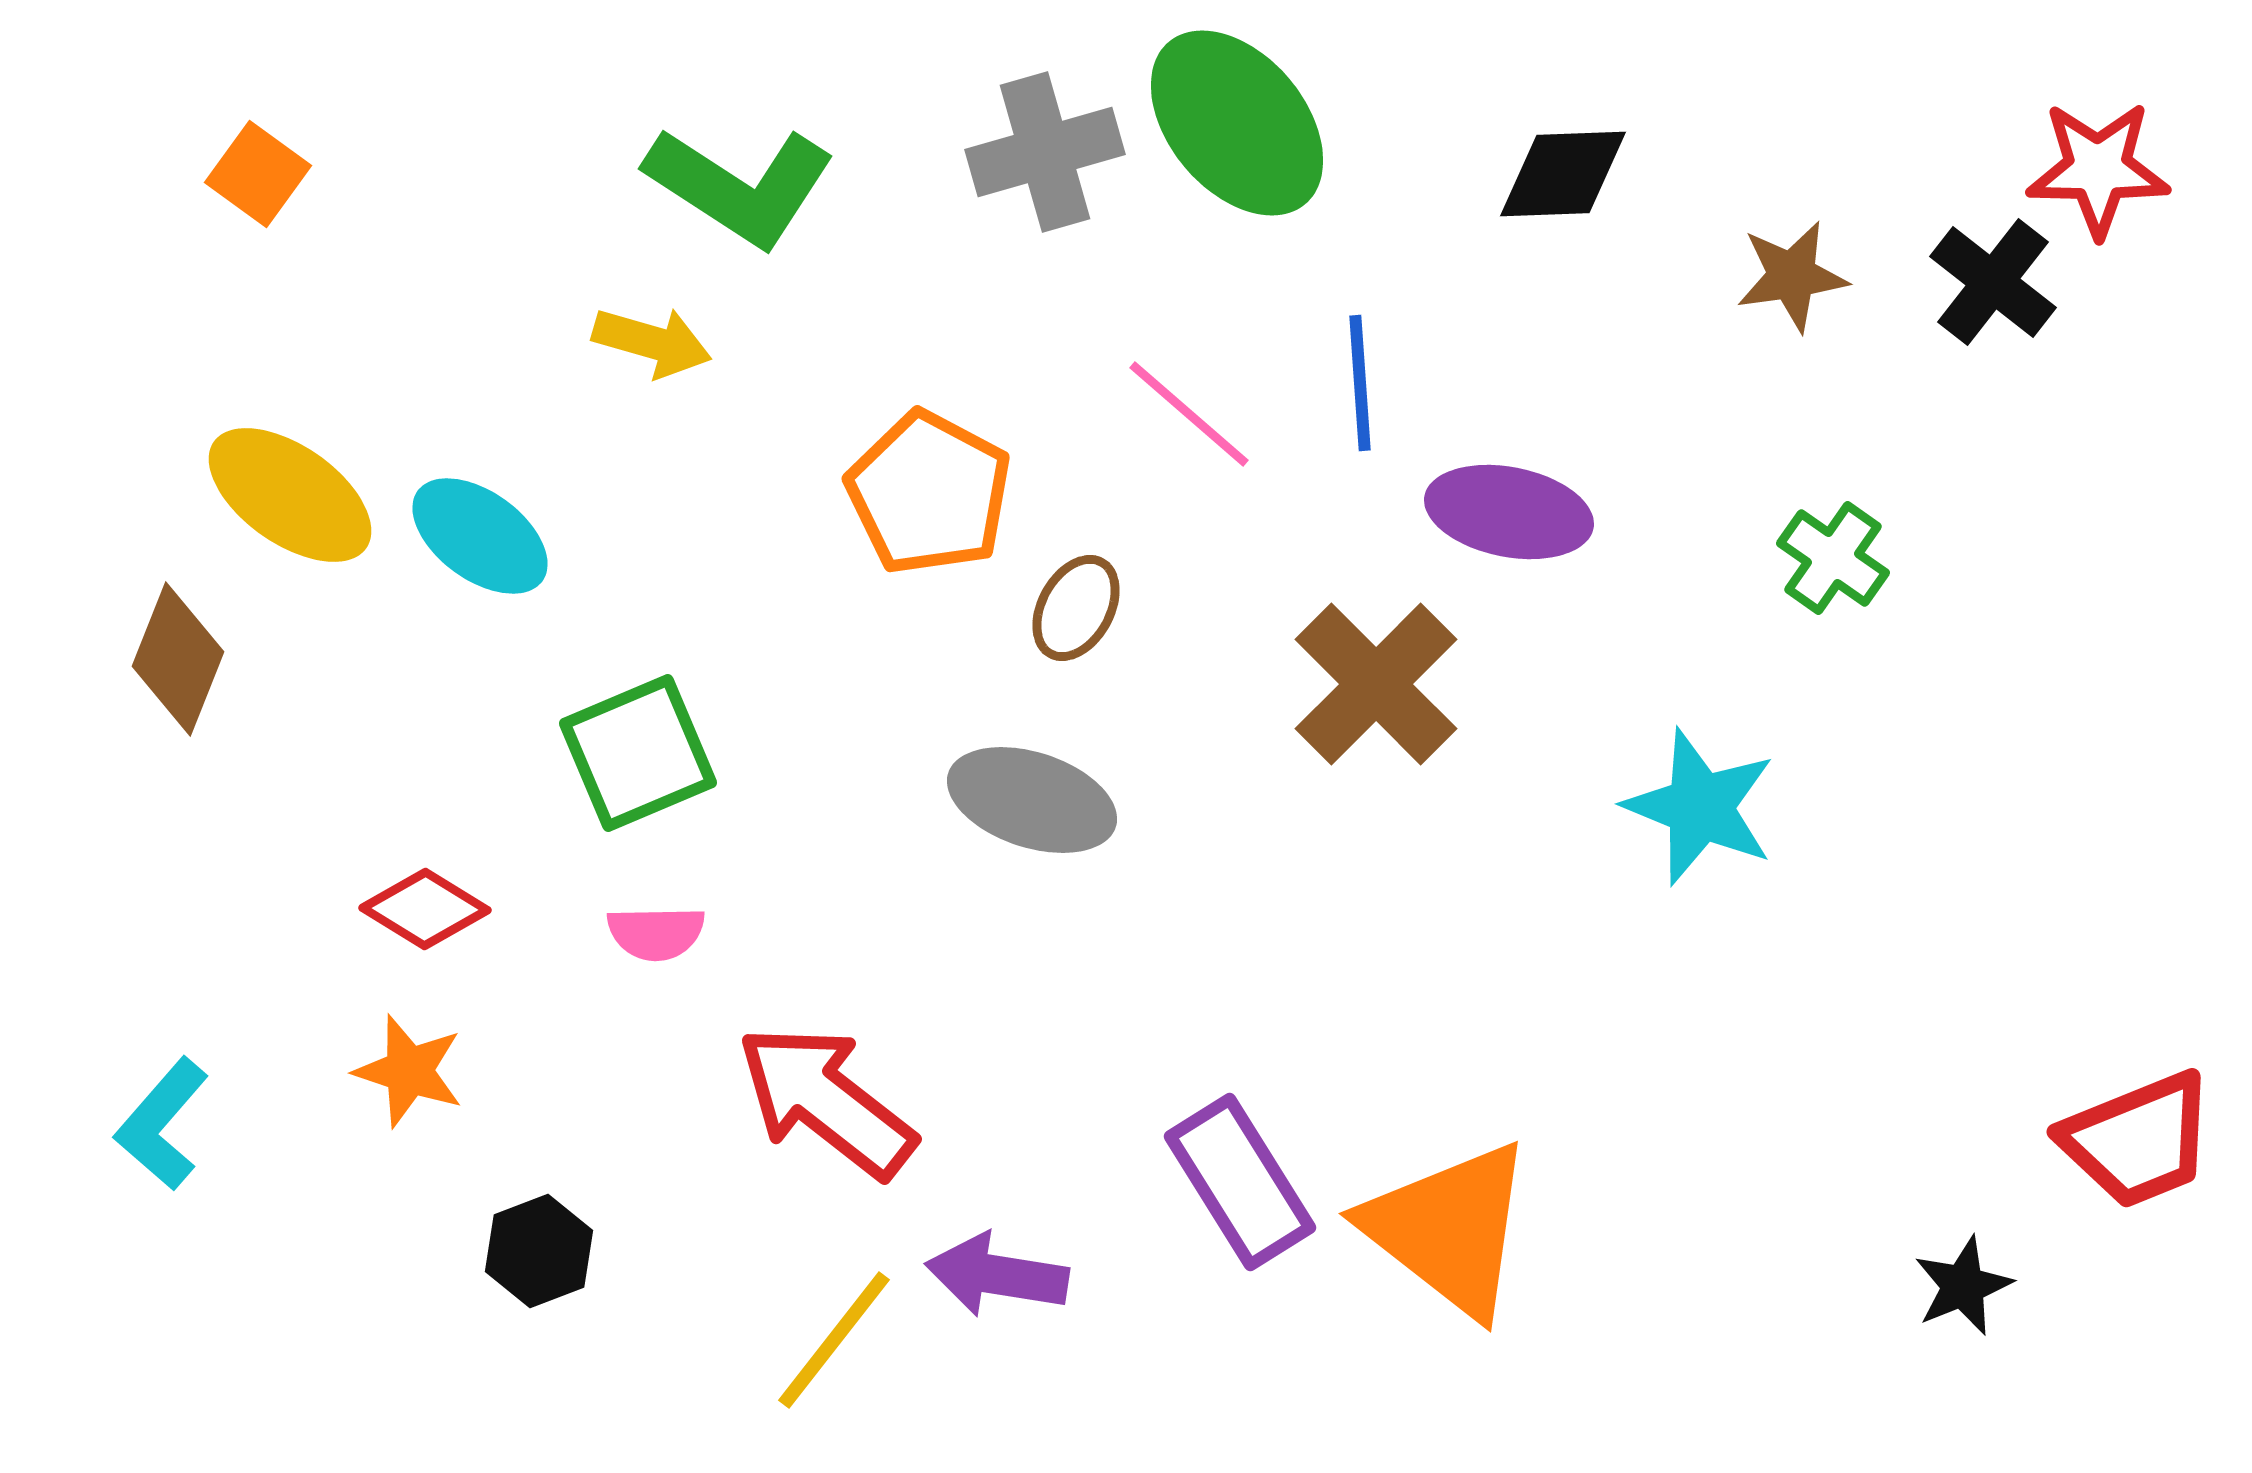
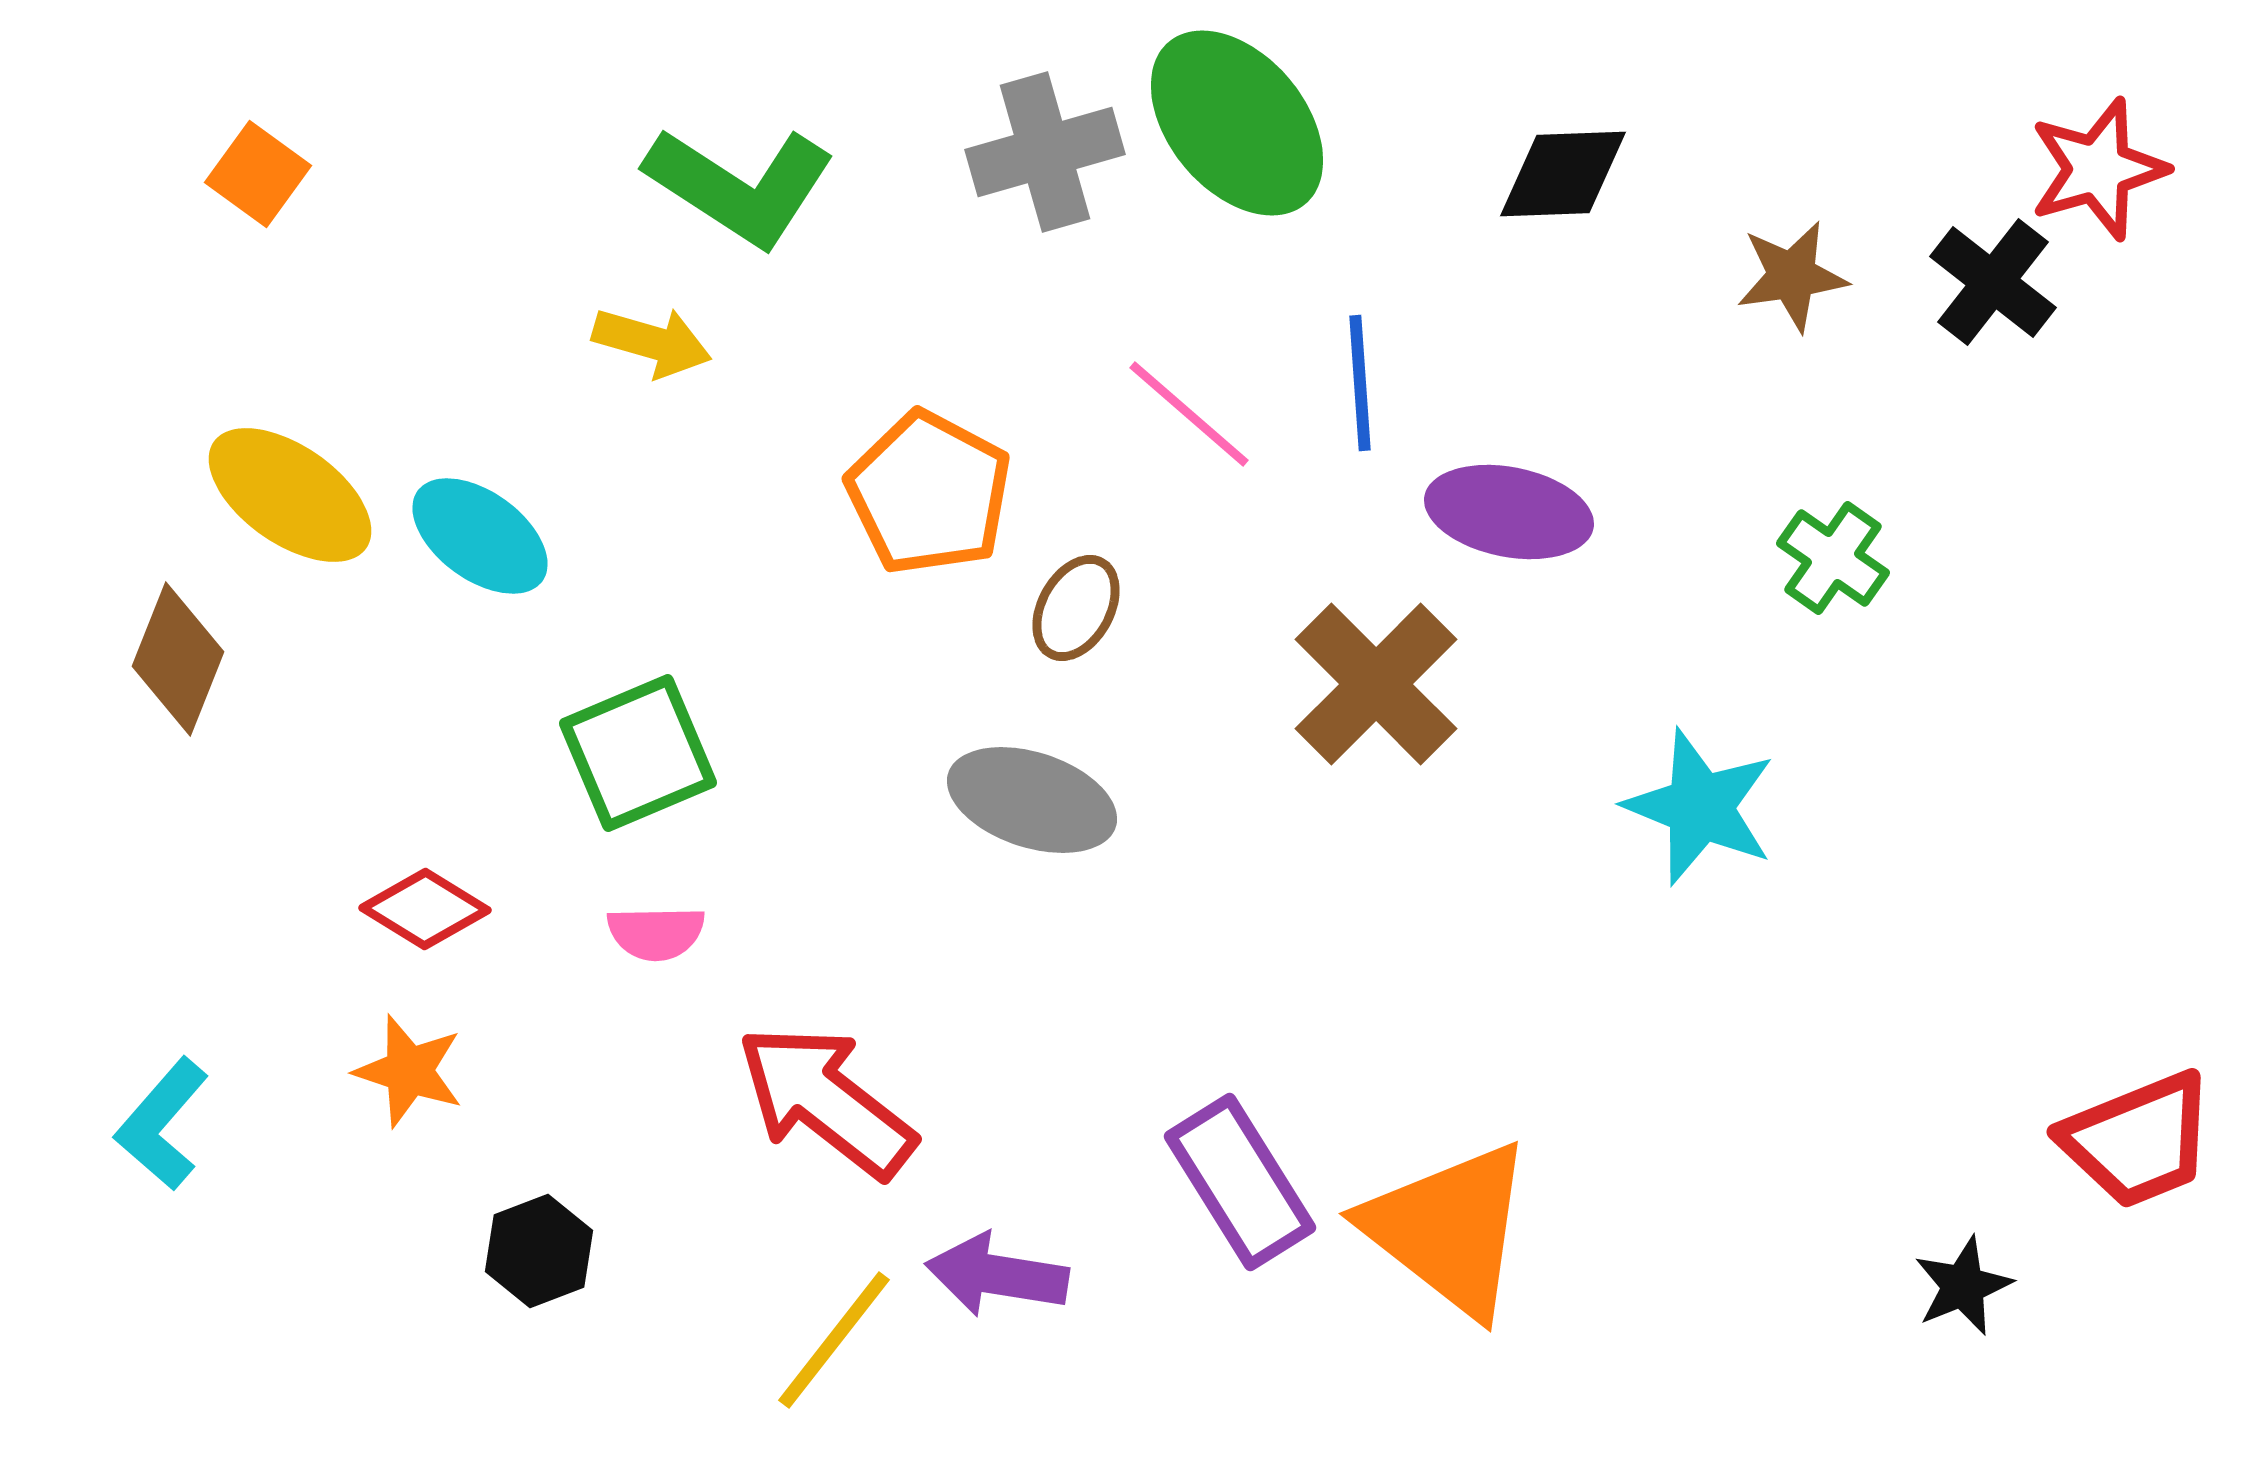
red star: rotated 17 degrees counterclockwise
